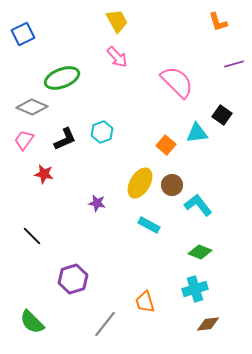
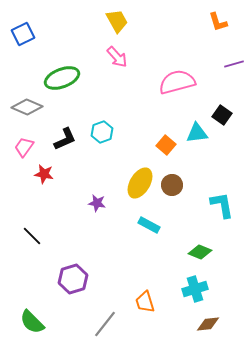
pink semicircle: rotated 60 degrees counterclockwise
gray diamond: moved 5 px left
pink trapezoid: moved 7 px down
cyan L-shape: moved 24 px right; rotated 28 degrees clockwise
